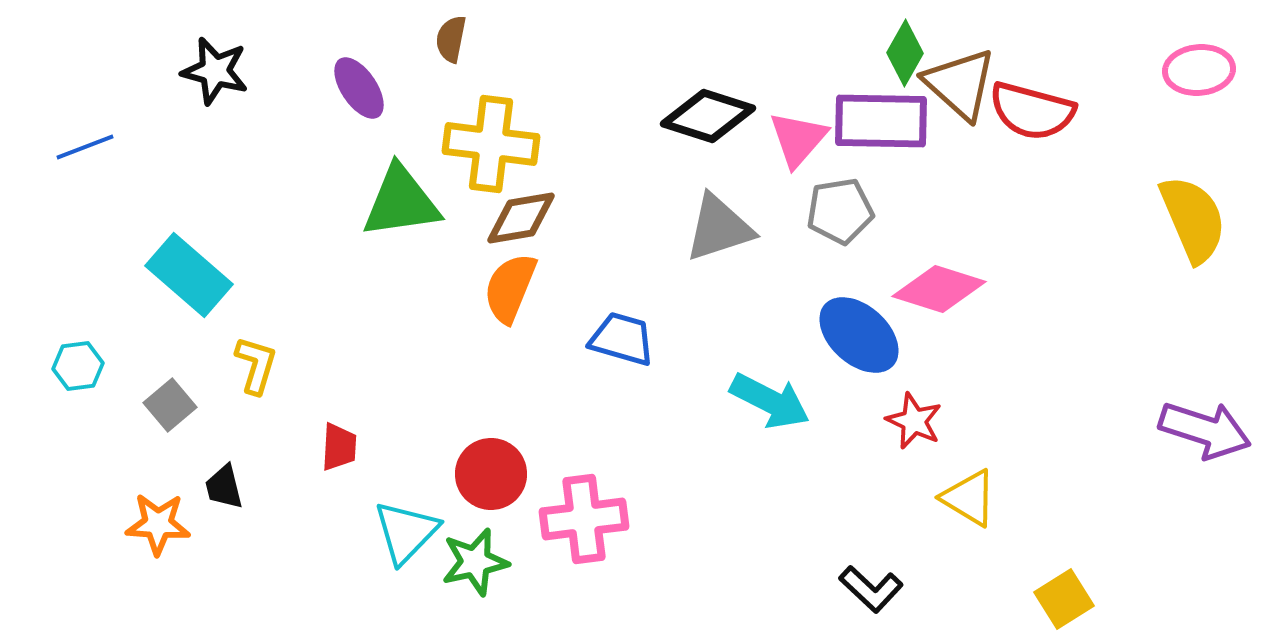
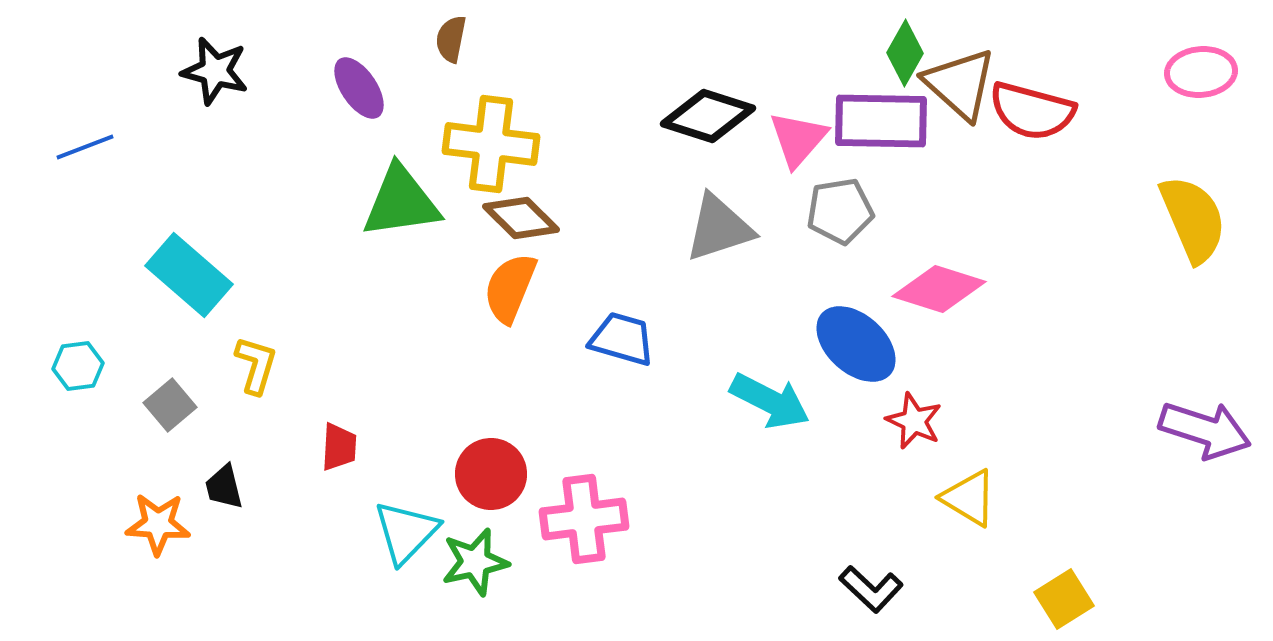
pink ellipse: moved 2 px right, 2 px down
brown diamond: rotated 54 degrees clockwise
blue ellipse: moved 3 px left, 9 px down
